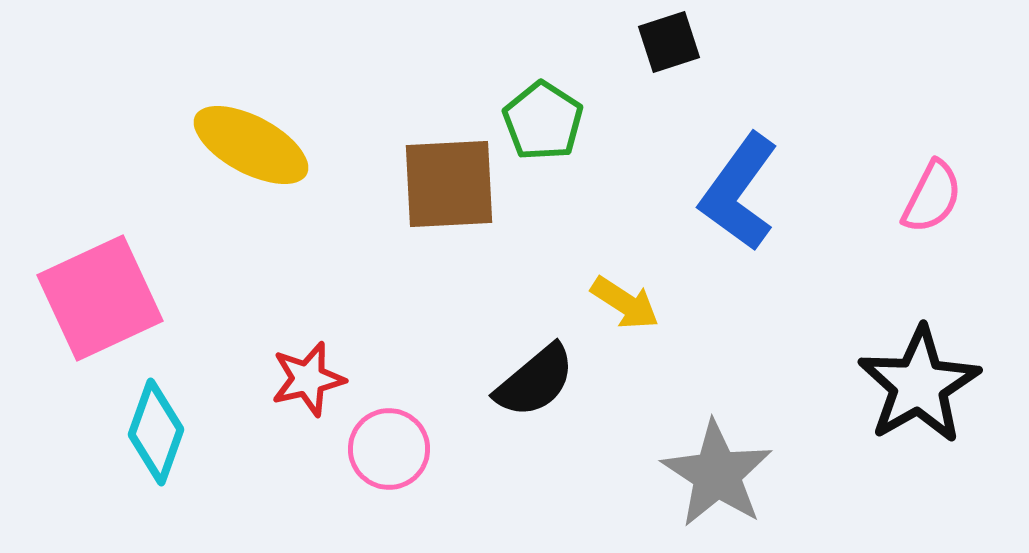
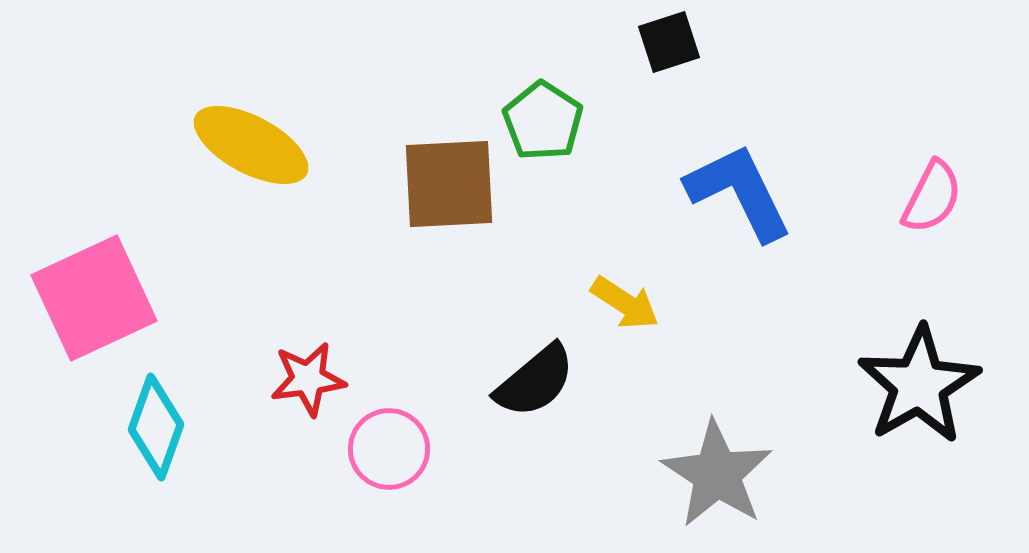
blue L-shape: rotated 118 degrees clockwise
pink square: moved 6 px left
red star: rotated 6 degrees clockwise
cyan diamond: moved 5 px up
